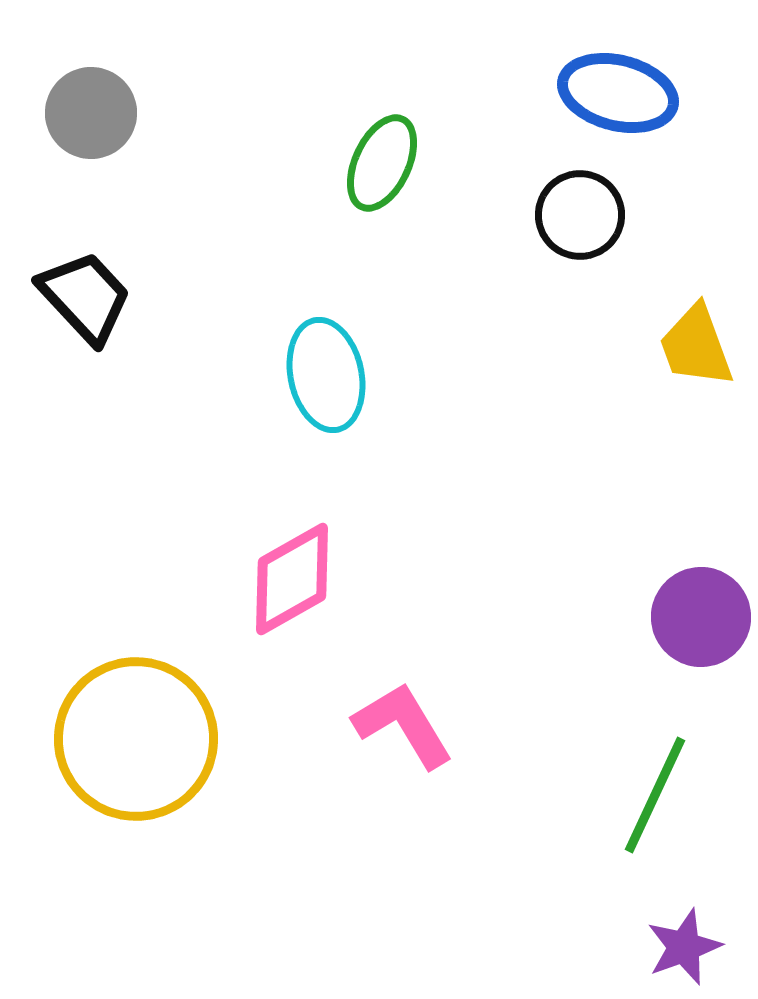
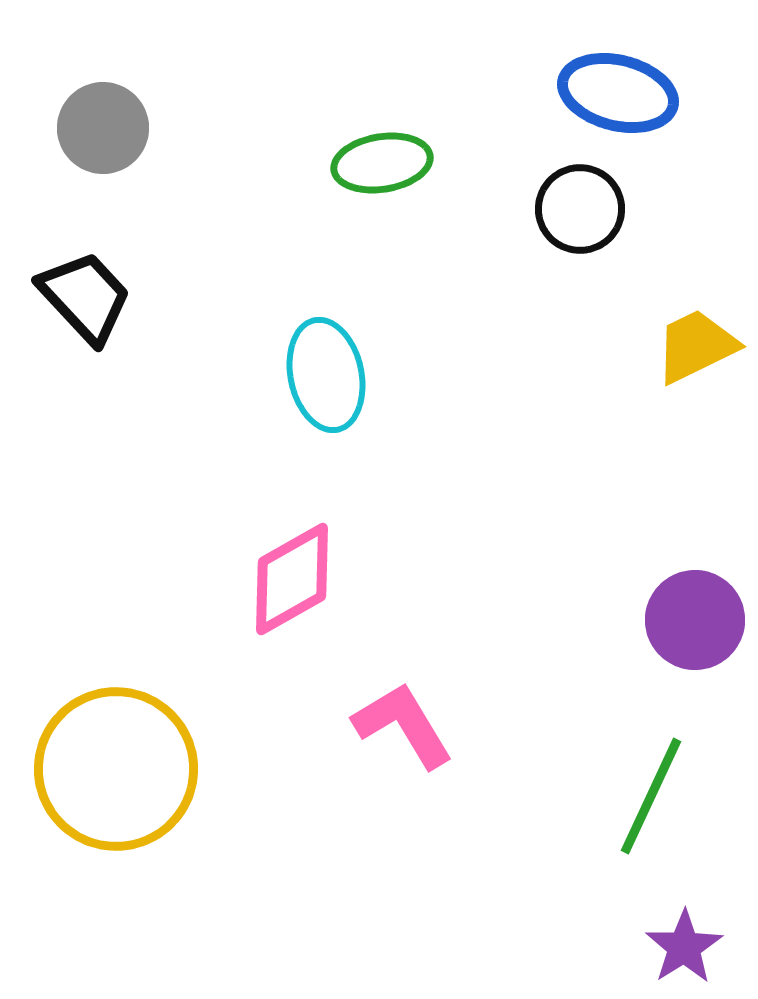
gray circle: moved 12 px right, 15 px down
green ellipse: rotated 56 degrees clockwise
black circle: moved 6 px up
yellow trapezoid: rotated 84 degrees clockwise
purple circle: moved 6 px left, 3 px down
yellow circle: moved 20 px left, 30 px down
green line: moved 4 px left, 1 px down
purple star: rotated 12 degrees counterclockwise
